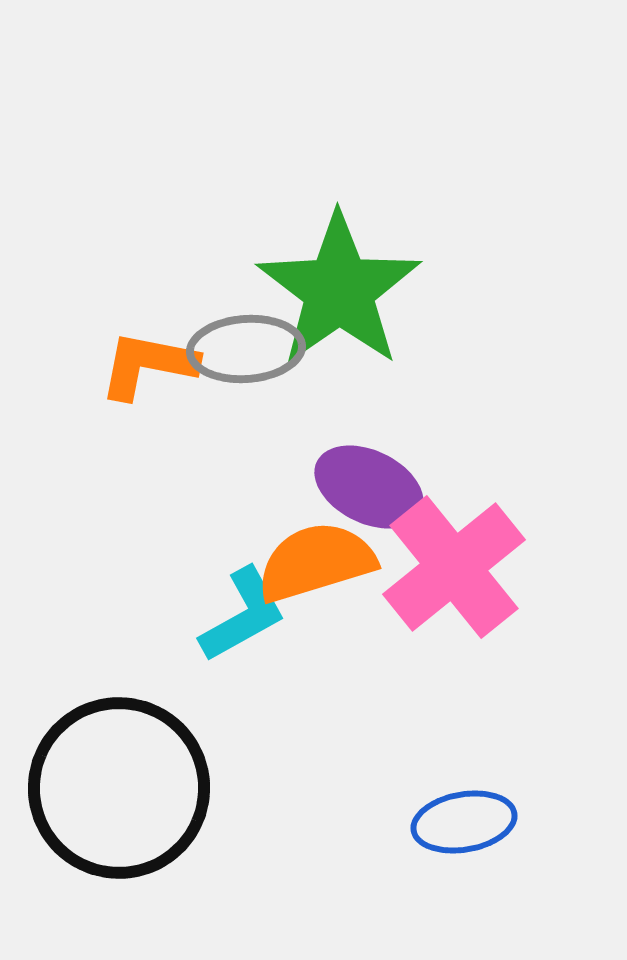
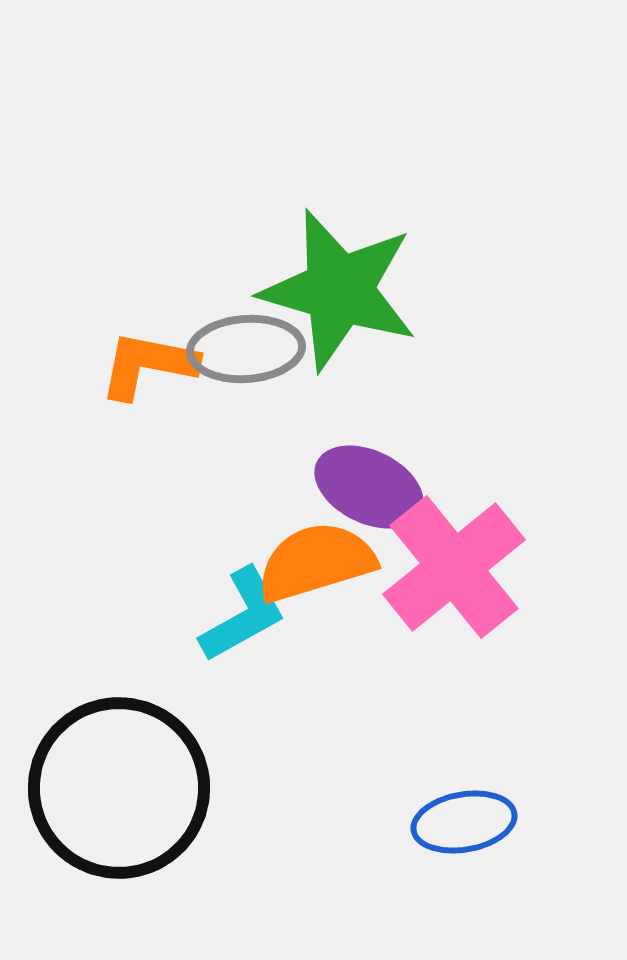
green star: rotated 21 degrees counterclockwise
